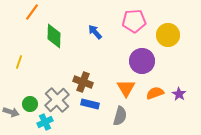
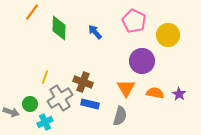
pink pentagon: rotated 30 degrees clockwise
green diamond: moved 5 px right, 8 px up
yellow line: moved 26 px right, 15 px down
orange semicircle: rotated 30 degrees clockwise
gray cross: moved 3 px right, 2 px up; rotated 10 degrees clockwise
